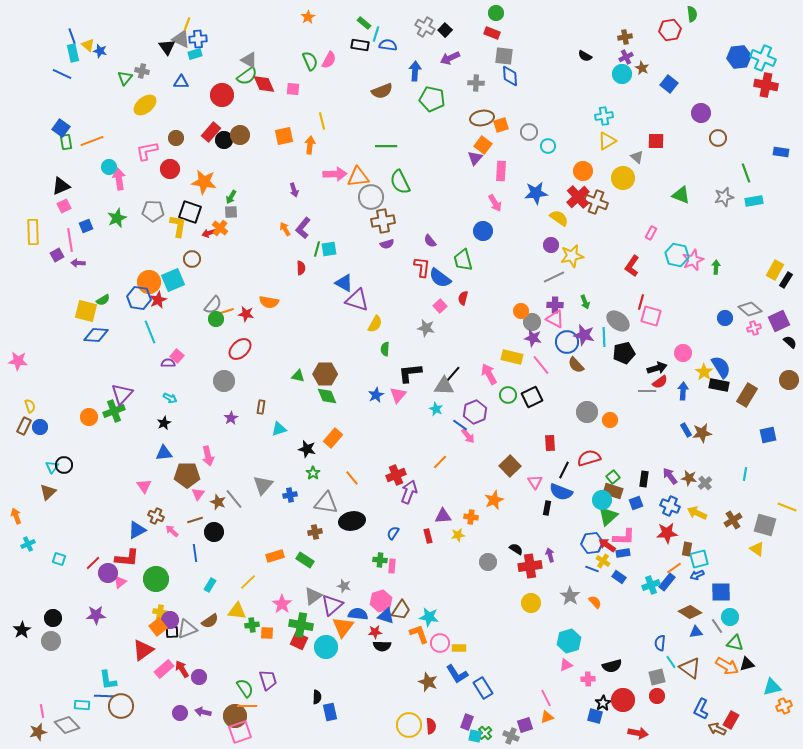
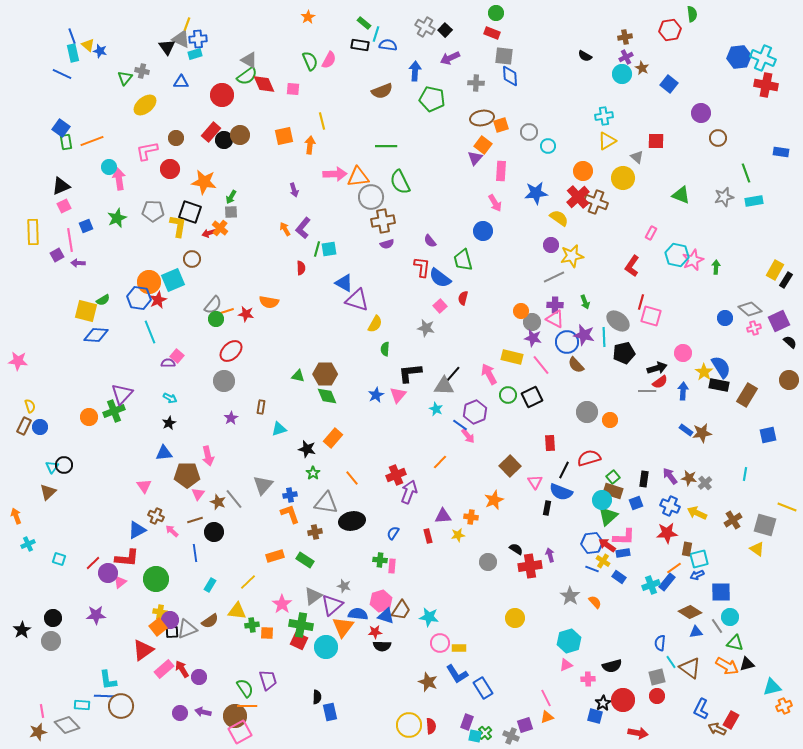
red ellipse at (240, 349): moved 9 px left, 2 px down
black star at (164, 423): moved 5 px right
blue rectangle at (686, 430): rotated 24 degrees counterclockwise
yellow circle at (531, 603): moved 16 px left, 15 px down
orange L-shape at (419, 634): moved 129 px left, 120 px up
pink square at (240, 732): rotated 10 degrees counterclockwise
